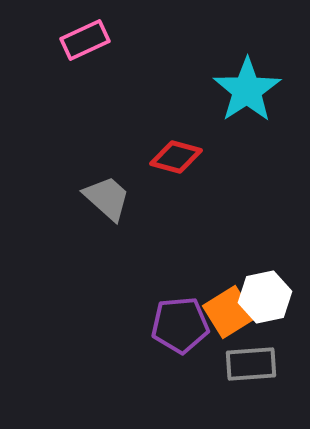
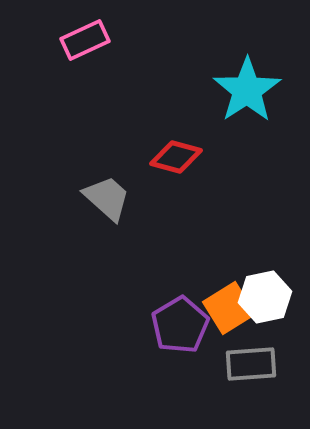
orange square: moved 4 px up
purple pentagon: rotated 26 degrees counterclockwise
